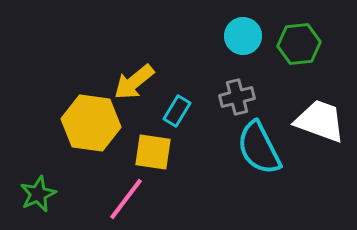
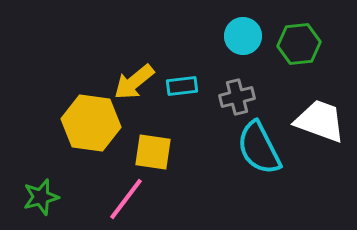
cyan rectangle: moved 5 px right, 25 px up; rotated 52 degrees clockwise
green star: moved 3 px right, 3 px down; rotated 9 degrees clockwise
